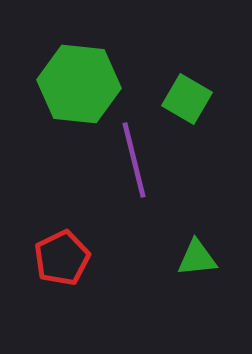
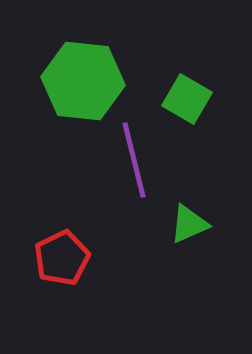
green hexagon: moved 4 px right, 3 px up
green triangle: moved 8 px left, 34 px up; rotated 18 degrees counterclockwise
